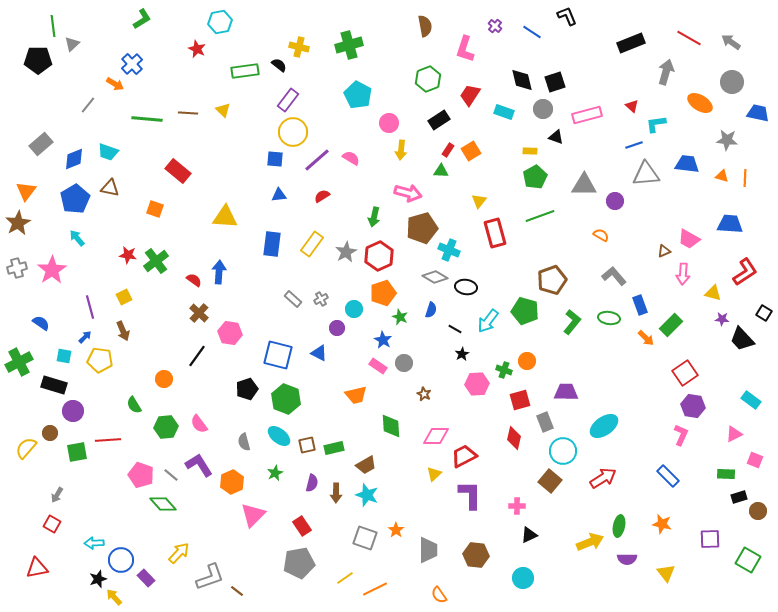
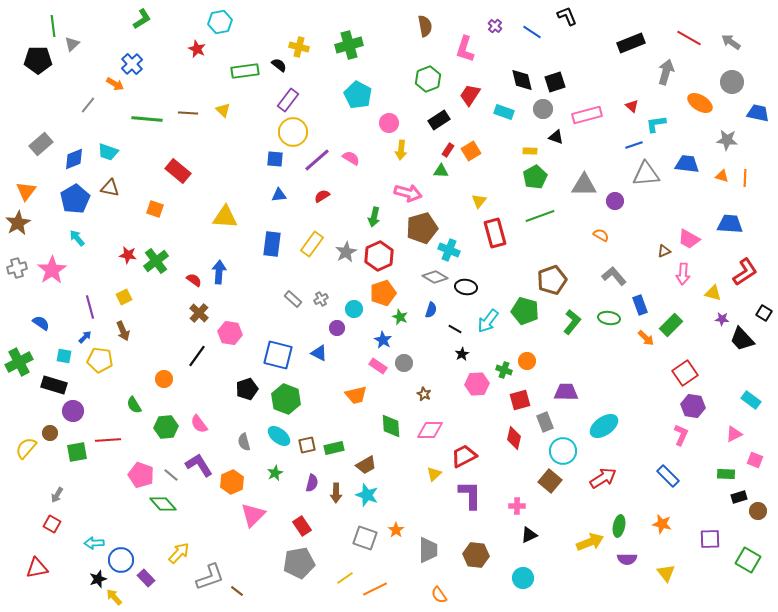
pink diamond at (436, 436): moved 6 px left, 6 px up
